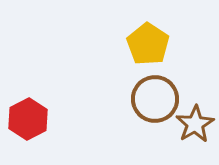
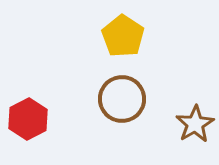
yellow pentagon: moved 25 px left, 8 px up
brown circle: moved 33 px left
